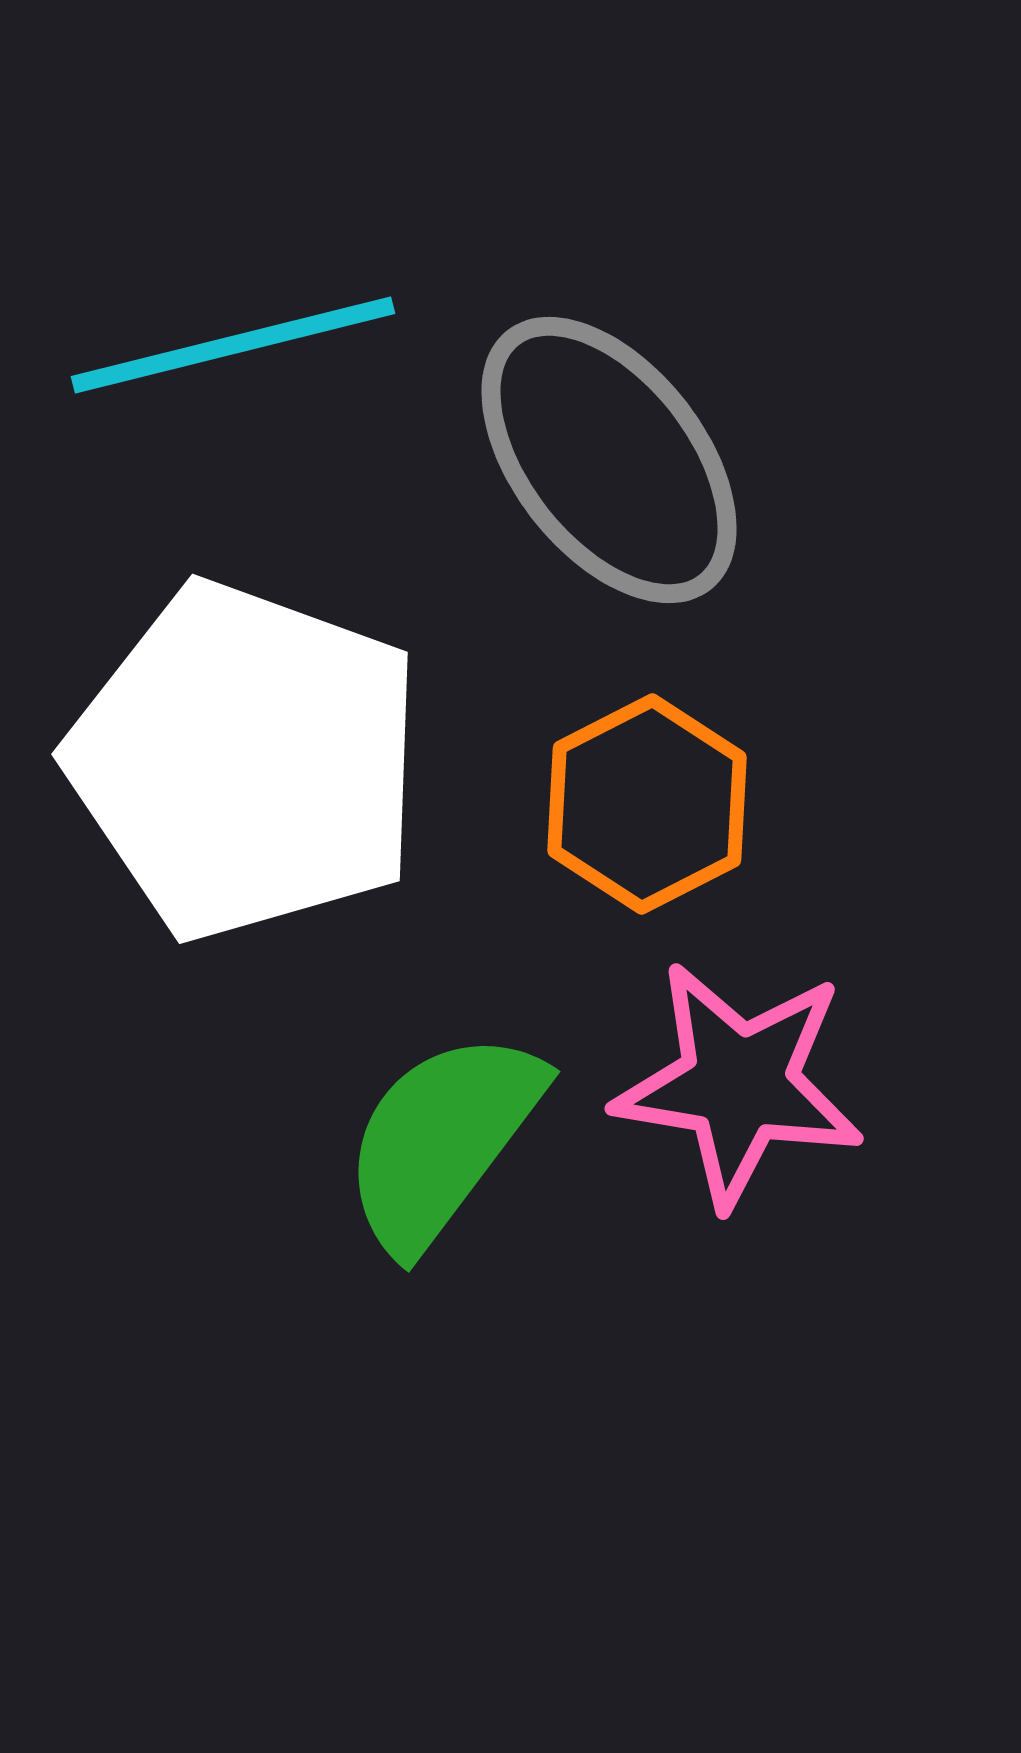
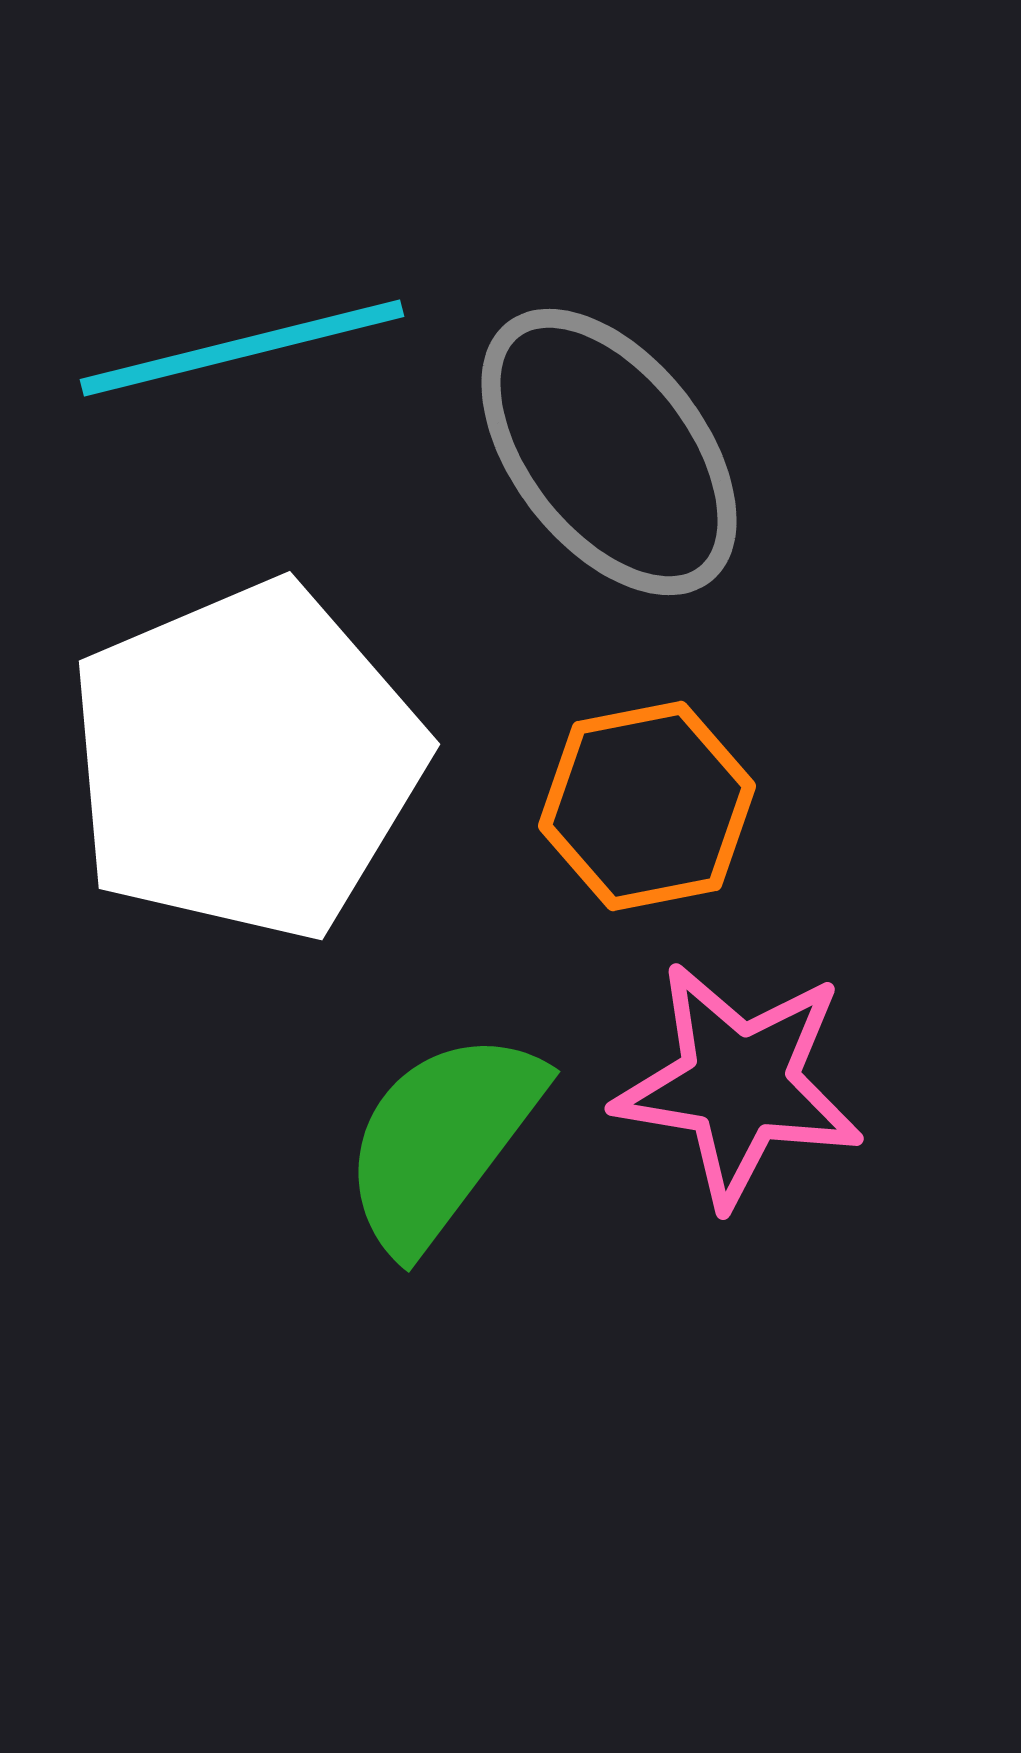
cyan line: moved 9 px right, 3 px down
gray ellipse: moved 8 px up
white pentagon: rotated 29 degrees clockwise
orange hexagon: moved 2 px down; rotated 16 degrees clockwise
